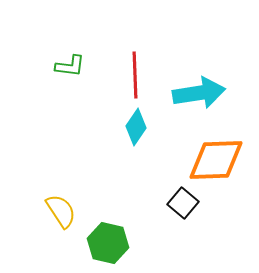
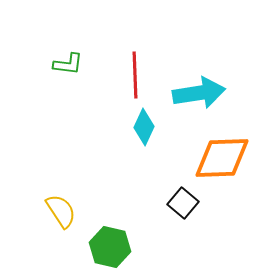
green L-shape: moved 2 px left, 2 px up
cyan diamond: moved 8 px right; rotated 9 degrees counterclockwise
orange diamond: moved 6 px right, 2 px up
green hexagon: moved 2 px right, 4 px down
